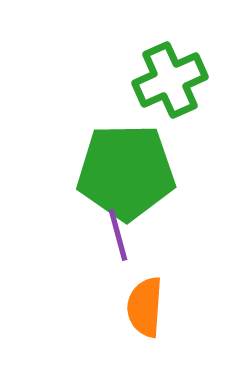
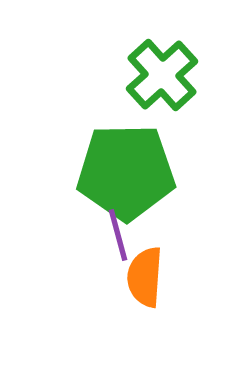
green cross: moved 8 px left, 5 px up; rotated 18 degrees counterclockwise
orange semicircle: moved 30 px up
